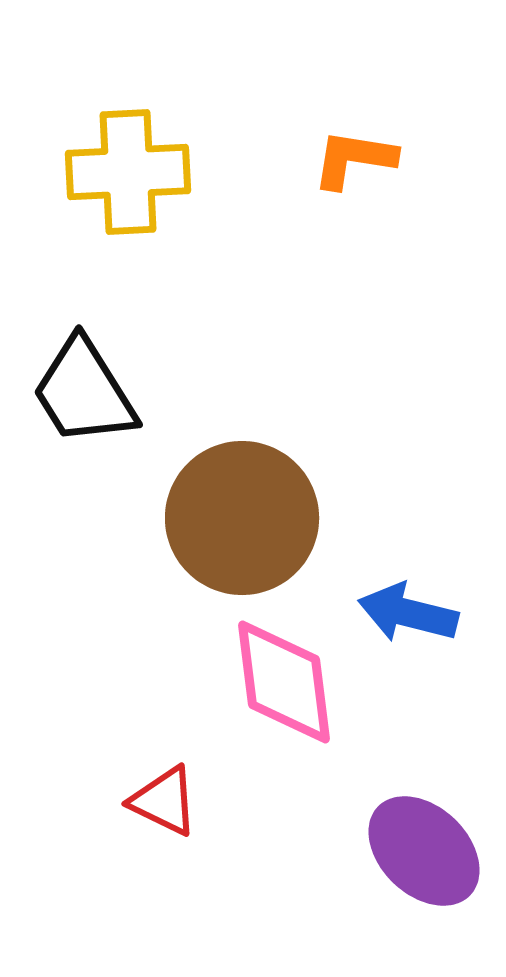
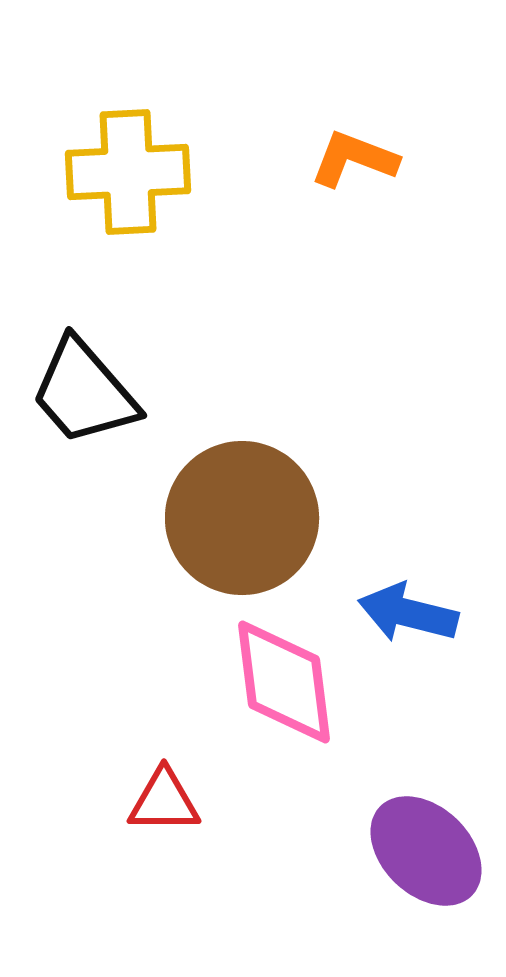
orange L-shape: rotated 12 degrees clockwise
black trapezoid: rotated 9 degrees counterclockwise
red triangle: rotated 26 degrees counterclockwise
purple ellipse: moved 2 px right
